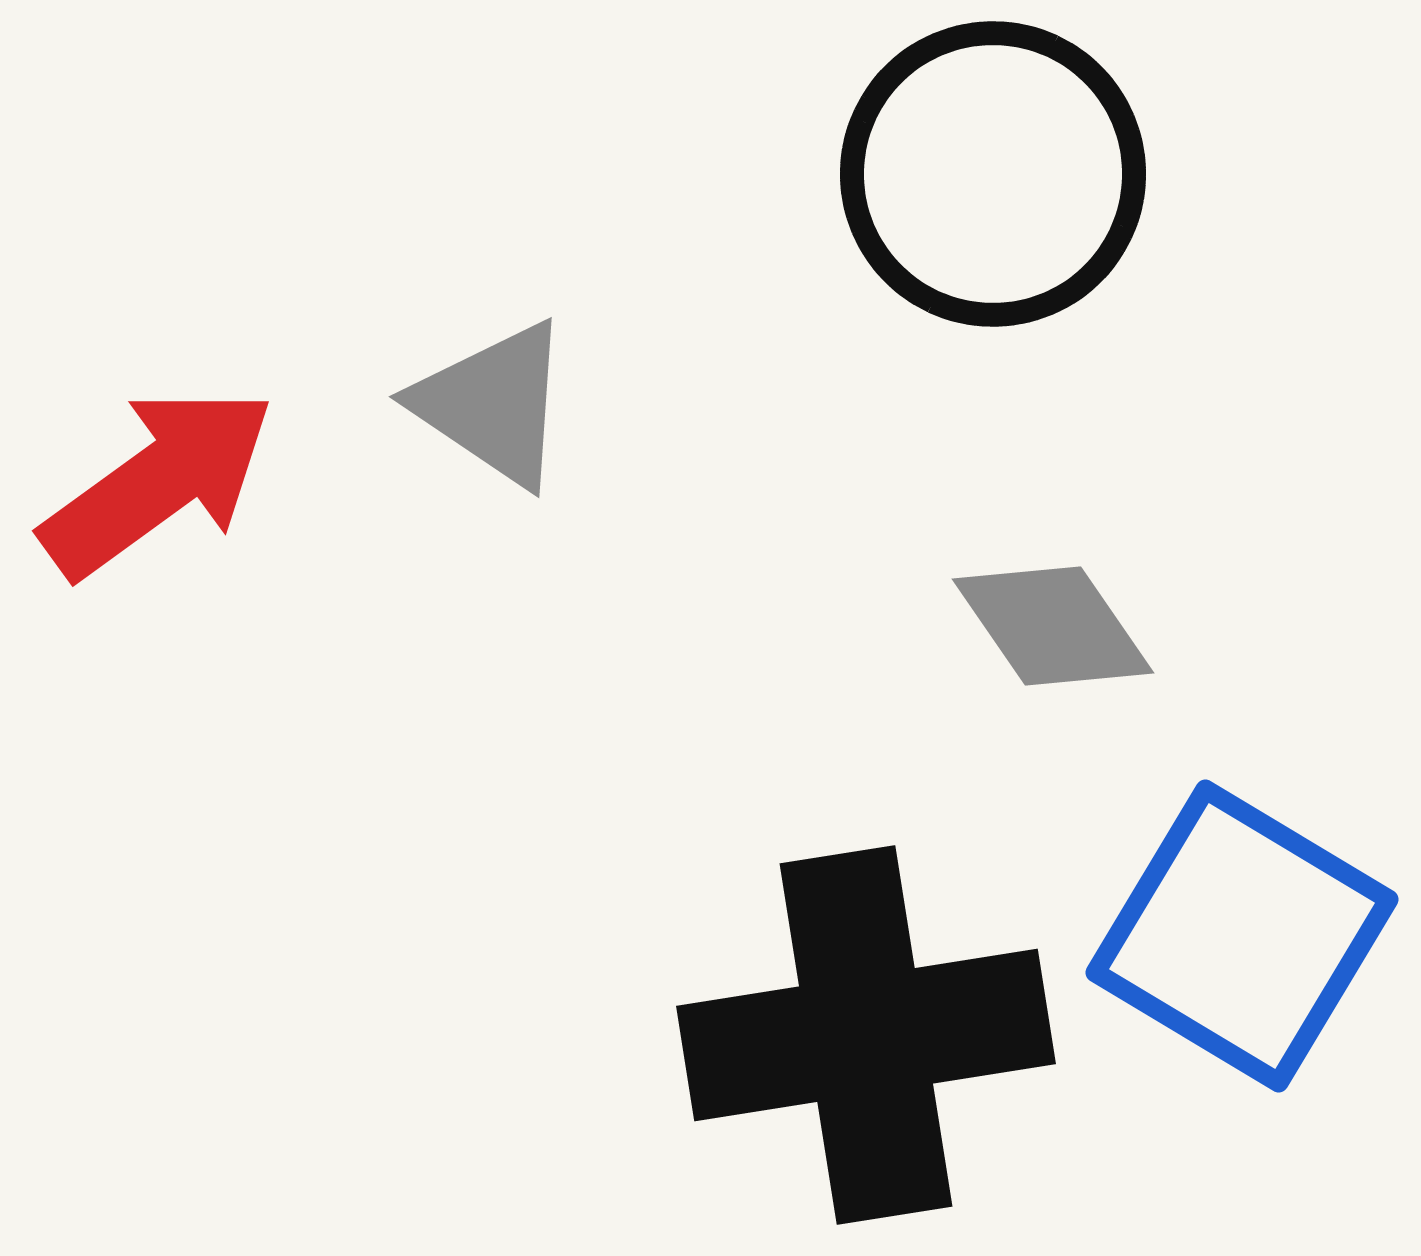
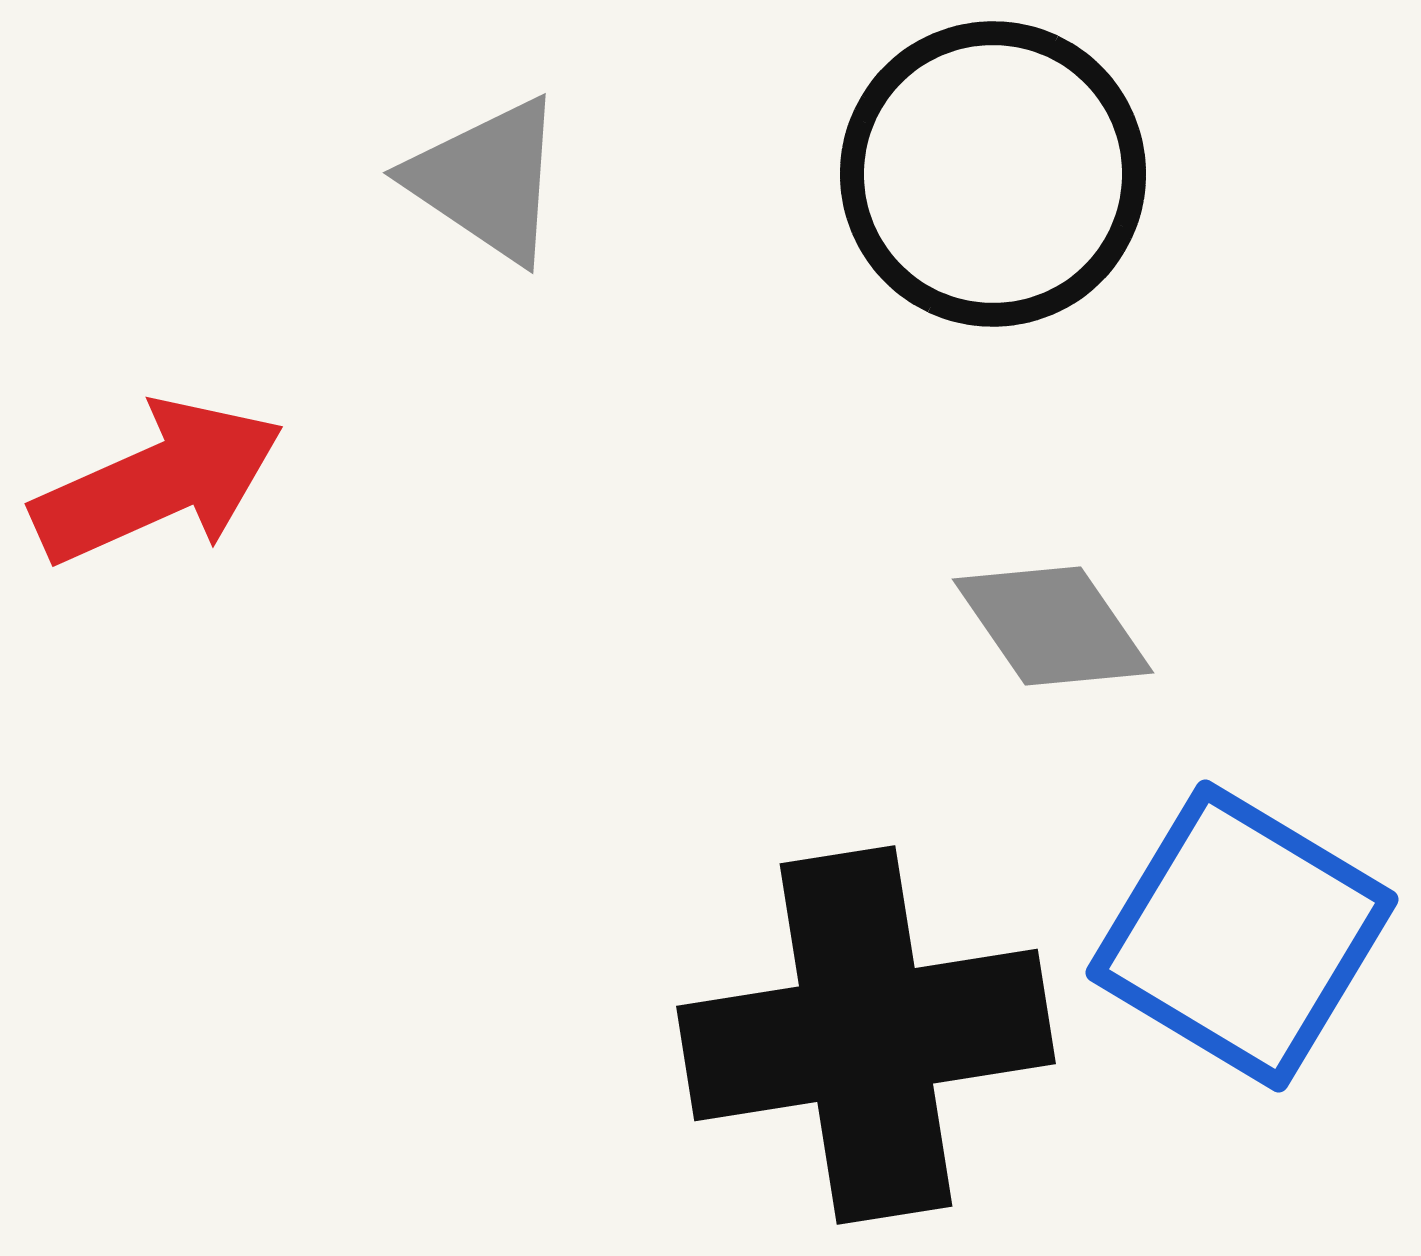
gray triangle: moved 6 px left, 224 px up
red arrow: rotated 12 degrees clockwise
